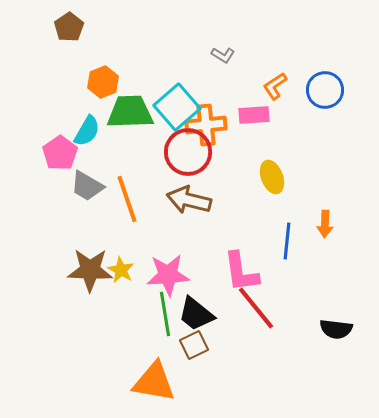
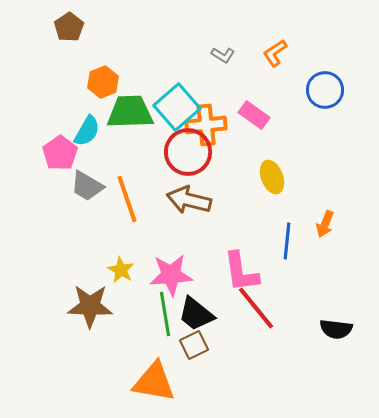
orange L-shape: moved 33 px up
pink rectangle: rotated 40 degrees clockwise
orange arrow: rotated 20 degrees clockwise
brown star: moved 36 px down
pink star: moved 3 px right
